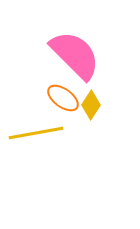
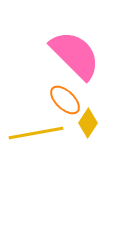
orange ellipse: moved 2 px right, 2 px down; rotated 8 degrees clockwise
yellow diamond: moved 3 px left, 18 px down
